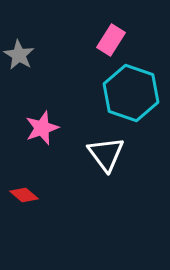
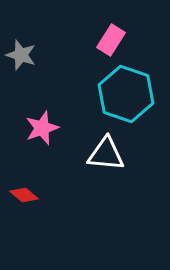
gray star: moved 2 px right; rotated 12 degrees counterclockwise
cyan hexagon: moved 5 px left, 1 px down
white triangle: rotated 48 degrees counterclockwise
